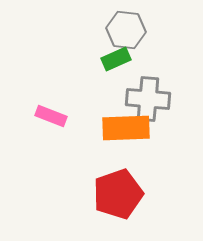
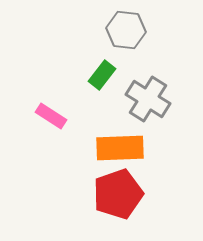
green rectangle: moved 14 px left, 16 px down; rotated 28 degrees counterclockwise
gray cross: rotated 27 degrees clockwise
pink rectangle: rotated 12 degrees clockwise
orange rectangle: moved 6 px left, 20 px down
